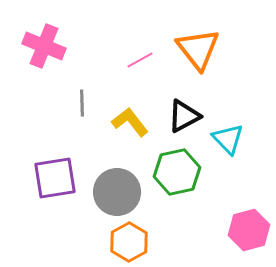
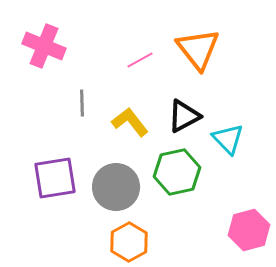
gray circle: moved 1 px left, 5 px up
